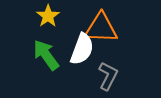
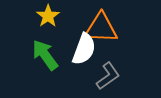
white semicircle: moved 2 px right
green arrow: moved 1 px left
gray L-shape: rotated 28 degrees clockwise
